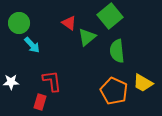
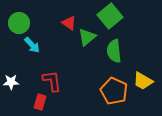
green semicircle: moved 3 px left
yellow trapezoid: moved 2 px up
